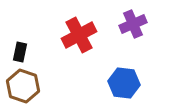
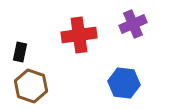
red cross: rotated 20 degrees clockwise
brown hexagon: moved 8 px right
